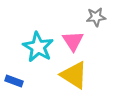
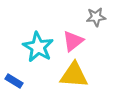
pink triangle: rotated 25 degrees clockwise
yellow triangle: rotated 28 degrees counterclockwise
blue rectangle: rotated 12 degrees clockwise
